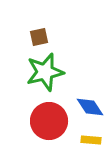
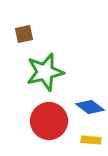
brown square: moved 15 px left, 3 px up
blue diamond: rotated 20 degrees counterclockwise
